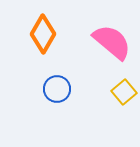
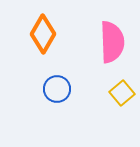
pink semicircle: rotated 48 degrees clockwise
yellow square: moved 2 px left, 1 px down
